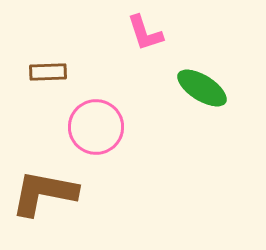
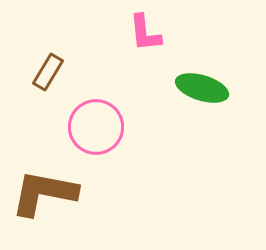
pink L-shape: rotated 12 degrees clockwise
brown rectangle: rotated 57 degrees counterclockwise
green ellipse: rotated 15 degrees counterclockwise
